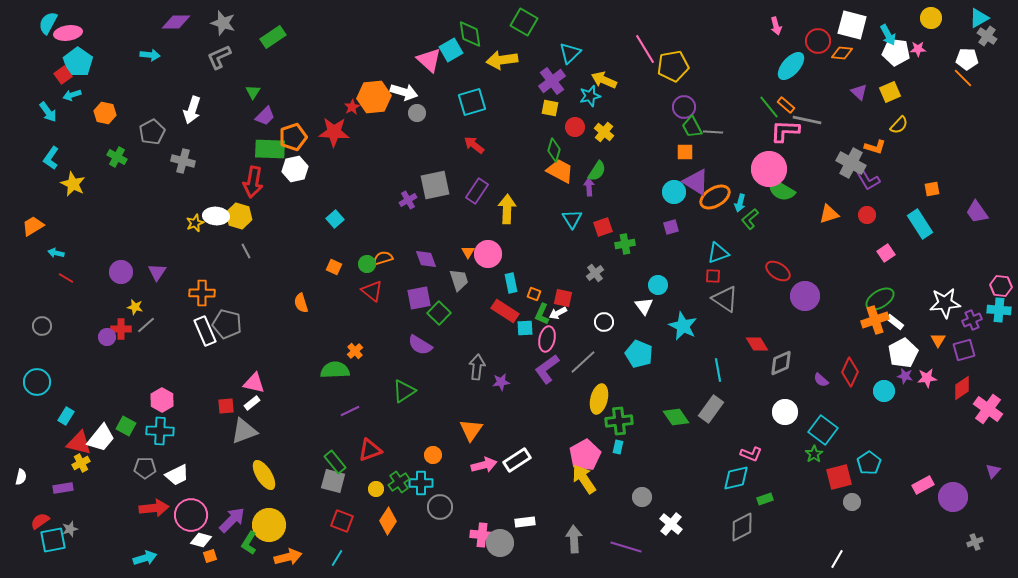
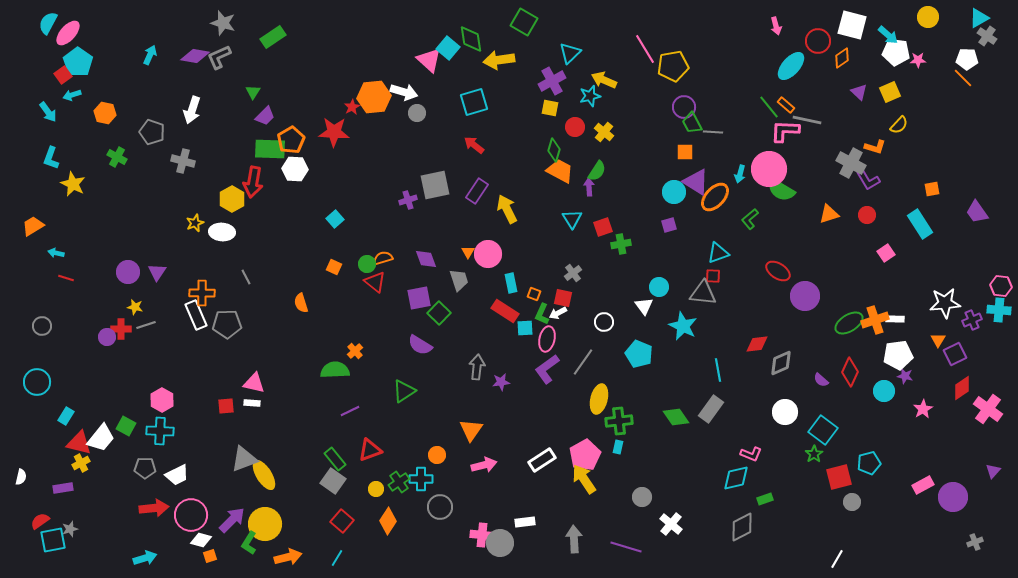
yellow circle at (931, 18): moved 3 px left, 1 px up
purple diamond at (176, 22): moved 19 px right, 34 px down; rotated 8 degrees clockwise
pink ellipse at (68, 33): rotated 40 degrees counterclockwise
green diamond at (470, 34): moved 1 px right, 5 px down
cyan arrow at (888, 35): rotated 20 degrees counterclockwise
pink star at (918, 49): moved 11 px down
cyan square at (451, 50): moved 3 px left, 2 px up; rotated 20 degrees counterclockwise
orange diamond at (842, 53): moved 5 px down; rotated 40 degrees counterclockwise
cyan arrow at (150, 55): rotated 72 degrees counterclockwise
yellow arrow at (502, 60): moved 3 px left
purple cross at (552, 81): rotated 8 degrees clockwise
cyan square at (472, 102): moved 2 px right
green trapezoid at (692, 127): moved 4 px up
gray pentagon at (152, 132): rotated 25 degrees counterclockwise
orange pentagon at (293, 137): moved 2 px left, 3 px down; rotated 12 degrees counterclockwise
cyan L-shape at (51, 158): rotated 15 degrees counterclockwise
white hexagon at (295, 169): rotated 15 degrees clockwise
orange ellipse at (715, 197): rotated 16 degrees counterclockwise
purple cross at (408, 200): rotated 12 degrees clockwise
cyan arrow at (740, 203): moved 29 px up
yellow arrow at (507, 209): rotated 28 degrees counterclockwise
white ellipse at (216, 216): moved 6 px right, 16 px down
yellow hexagon at (239, 216): moved 7 px left, 17 px up; rotated 15 degrees clockwise
purple square at (671, 227): moved 2 px left, 2 px up
green cross at (625, 244): moved 4 px left
gray line at (246, 251): moved 26 px down
purple circle at (121, 272): moved 7 px right
gray cross at (595, 273): moved 22 px left
red line at (66, 278): rotated 14 degrees counterclockwise
cyan circle at (658, 285): moved 1 px right, 2 px down
red triangle at (372, 291): moved 3 px right, 9 px up
gray triangle at (725, 299): moved 22 px left, 6 px up; rotated 28 degrees counterclockwise
green ellipse at (880, 299): moved 31 px left, 24 px down
white rectangle at (895, 322): moved 3 px up; rotated 36 degrees counterclockwise
gray pentagon at (227, 324): rotated 16 degrees counterclockwise
gray line at (146, 325): rotated 24 degrees clockwise
white rectangle at (205, 331): moved 9 px left, 16 px up
red diamond at (757, 344): rotated 65 degrees counterclockwise
purple square at (964, 350): moved 9 px left, 4 px down; rotated 10 degrees counterclockwise
white pentagon at (903, 353): moved 5 px left, 2 px down; rotated 20 degrees clockwise
gray line at (583, 362): rotated 12 degrees counterclockwise
pink star at (927, 378): moved 4 px left, 31 px down; rotated 24 degrees counterclockwise
white rectangle at (252, 403): rotated 42 degrees clockwise
gray triangle at (244, 431): moved 28 px down
orange circle at (433, 455): moved 4 px right
white rectangle at (517, 460): moved 25 px right
green rectangle at (335, 462): moved 3 px up
cyan pentagon at (869, 463): rotated 20 degrees clockwise
gray square at (333, 481): rotated 20 degrees clockwise
cyan cross at (421, 483): moved 4 px up
red square at (342, 521): rotated 20 degrees clockwise
yellow circle at (269, 525): moved 4 px left, 1 px up
